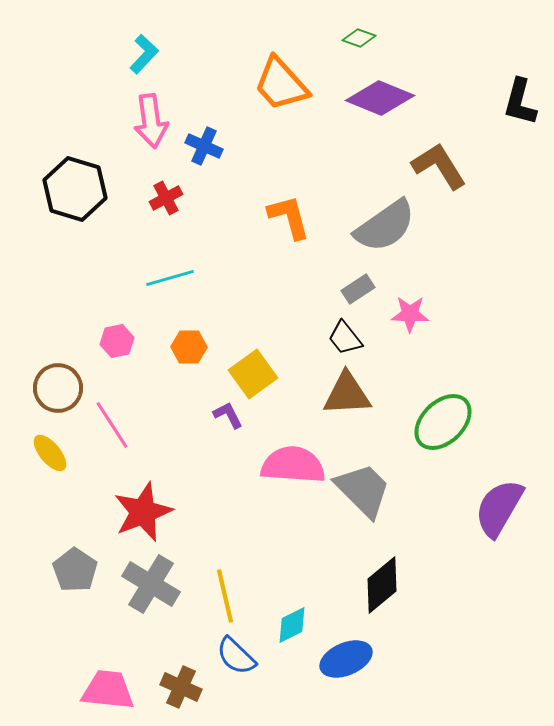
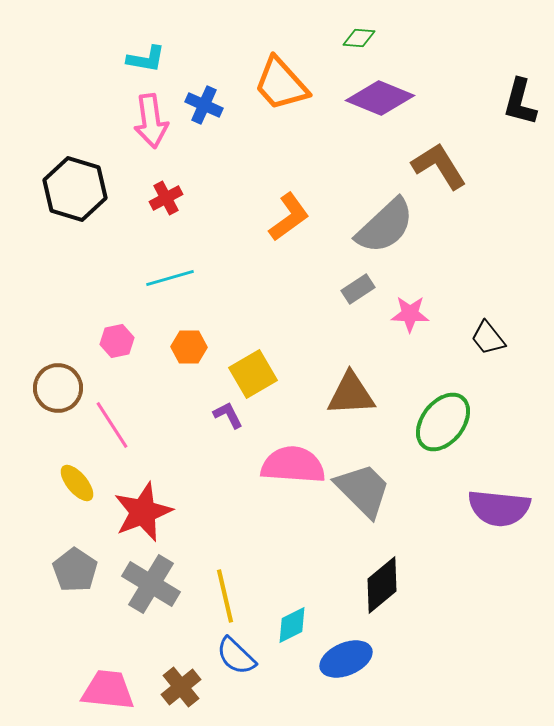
green diamond: rotated 16 degrees counterclockwise
cyan L-shape: moved 2 px right, 5 px down; rotated 57 degrees clockwise
blue cross: moved 41 px up
orange L-shape: rotated 69 degrees clockwise
gray semicircle: rotated 8 degrees counterclockwise
black trapezoid: moved 143 px right
yellow square: rotated 6 degrees clockwise
brown triangle: moved 4 px right
green ellipse: rotated 8 degrees counterclockwise
yellow ellipse: moved 27 px right, 30 px down
purple semicircle: rotated 114 degrees counterclockwise
brown cross: rotated 27 degrees clockwise
